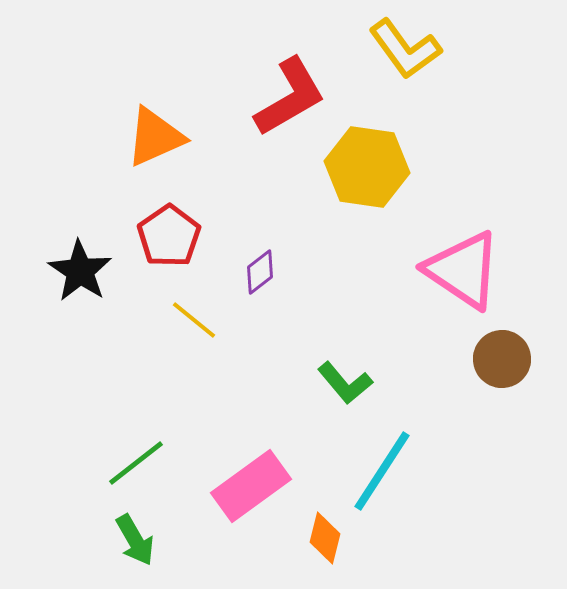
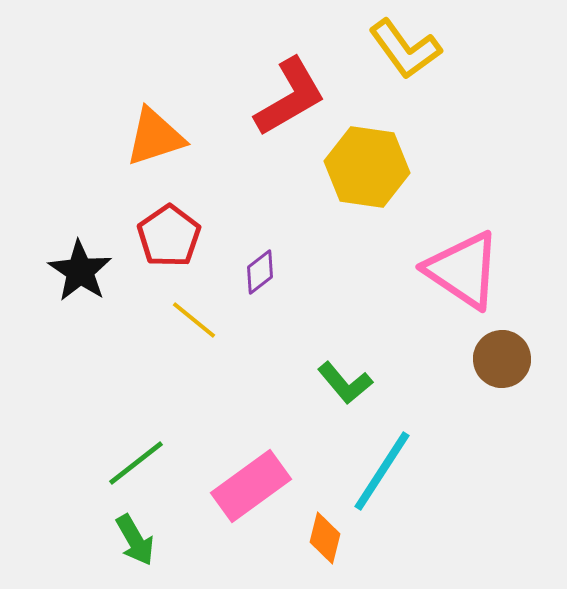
orange triangle: rotated 6 degrees clockwise
